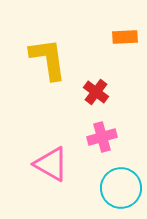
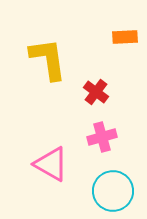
cyan circle: moved 8 px left, 3 px down
